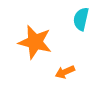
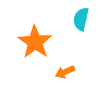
orange star: rotated 20 degrees clockwise
